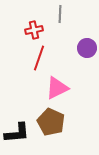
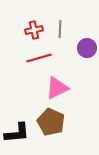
gray line: moved 15 px down
red line: rotated 55 degrees clockwise
